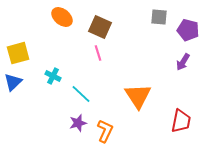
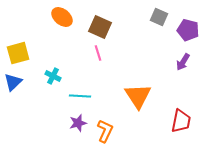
gray square: rotated 18 degrees clockwise
cyan line: moved 1 px left, 2 px down; rotated 40 degrees counterclockwise
